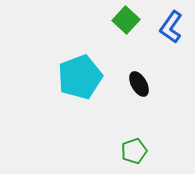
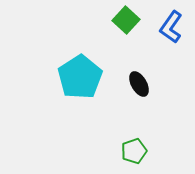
cyan pentagon: rotated 12 degrees counterclockwise
